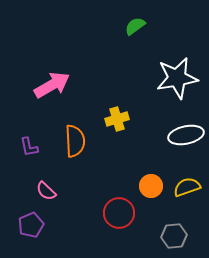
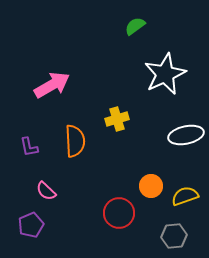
white star: moved 12 px left, 4 px up; rotated 15 degrees counterclockwise
yellow semicircle: moved 2 px left, 9 px down
